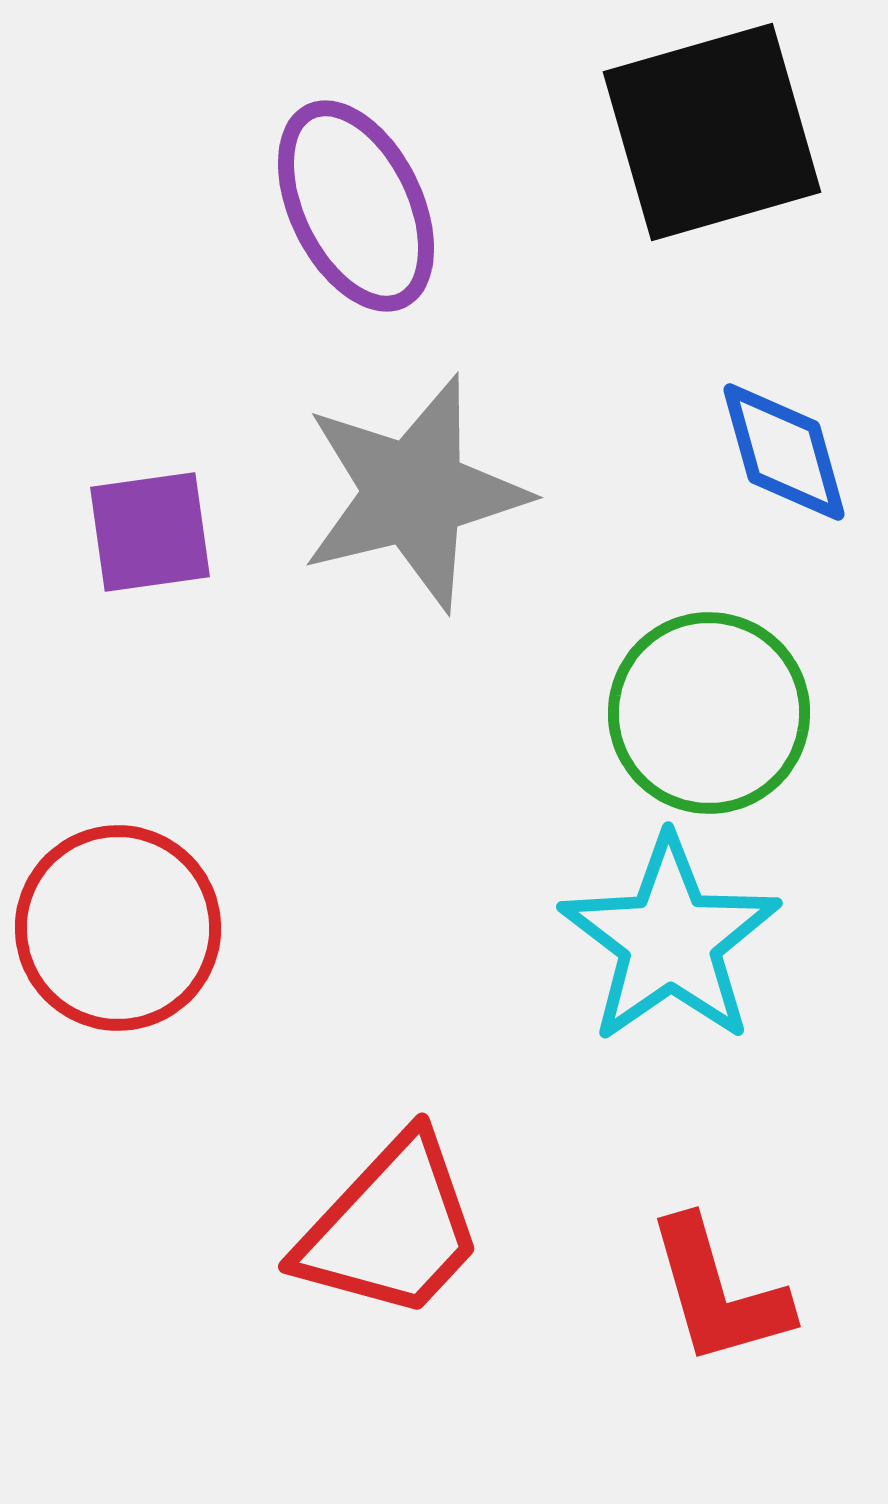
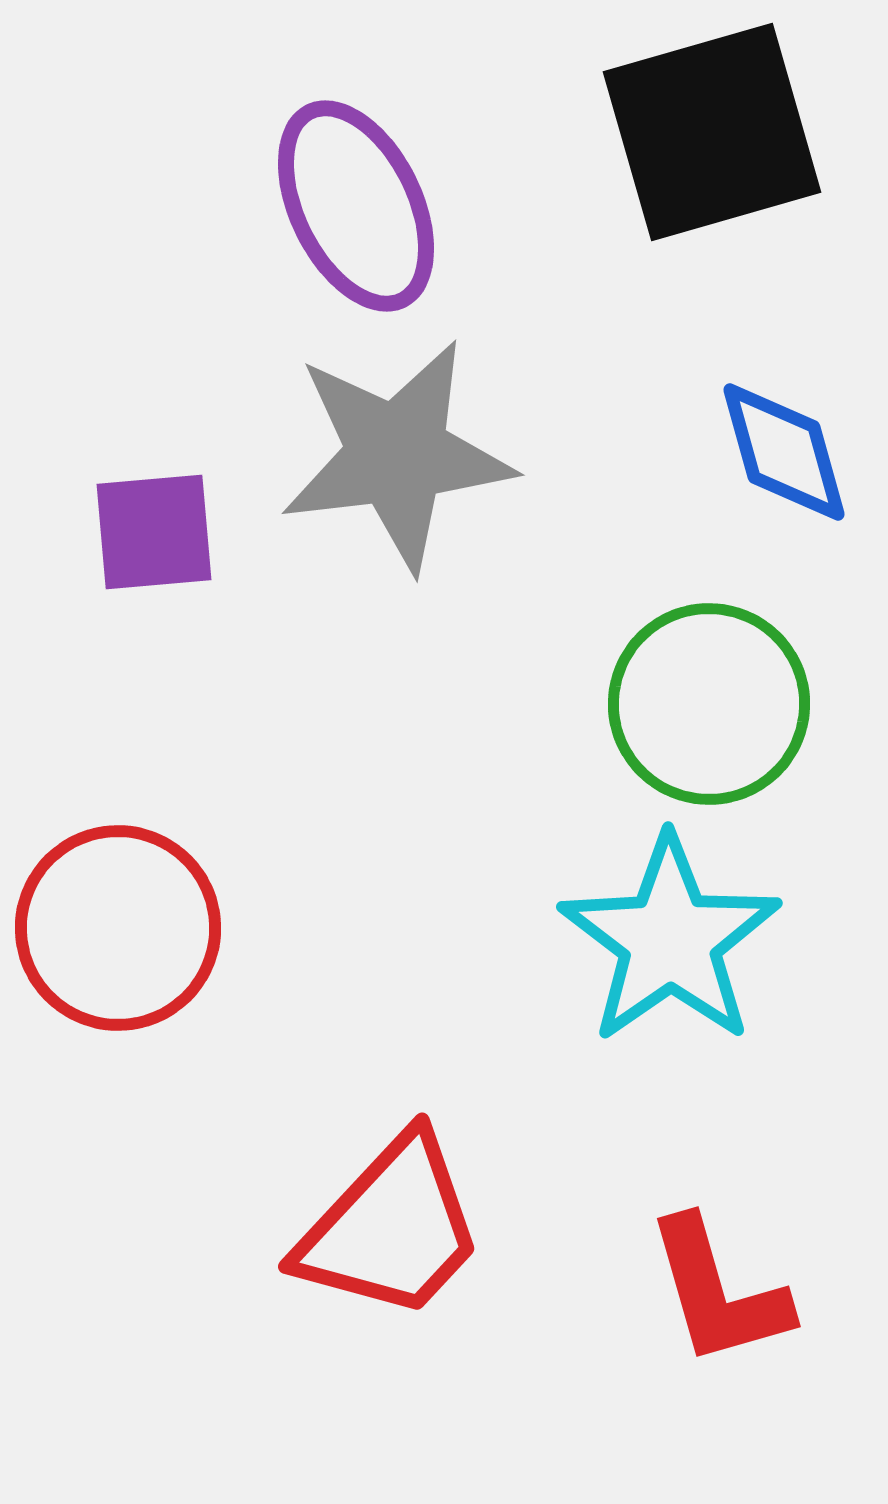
gray star: moved 17 px left, 38 px up; rotated 7 degrees clockwise
purple square: moved 4 px right; rotated 3 degrees clockwise
green circle: moved 9 px up
